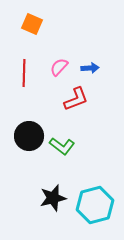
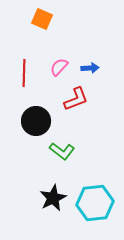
orange square: moved 10 px right, 5 px up
black circle: moved 7 px right, 15 px up
green L-shape: moved 5 px down
black star: rotated 12 degrees counterclockwise
cyan hexagon: moved 2 px up; rotated 9 degrees clockwise
